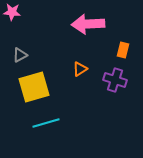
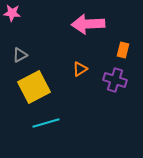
pink star: moved 1 px down
yellow square: rotated 12 degrees counterclockwise
